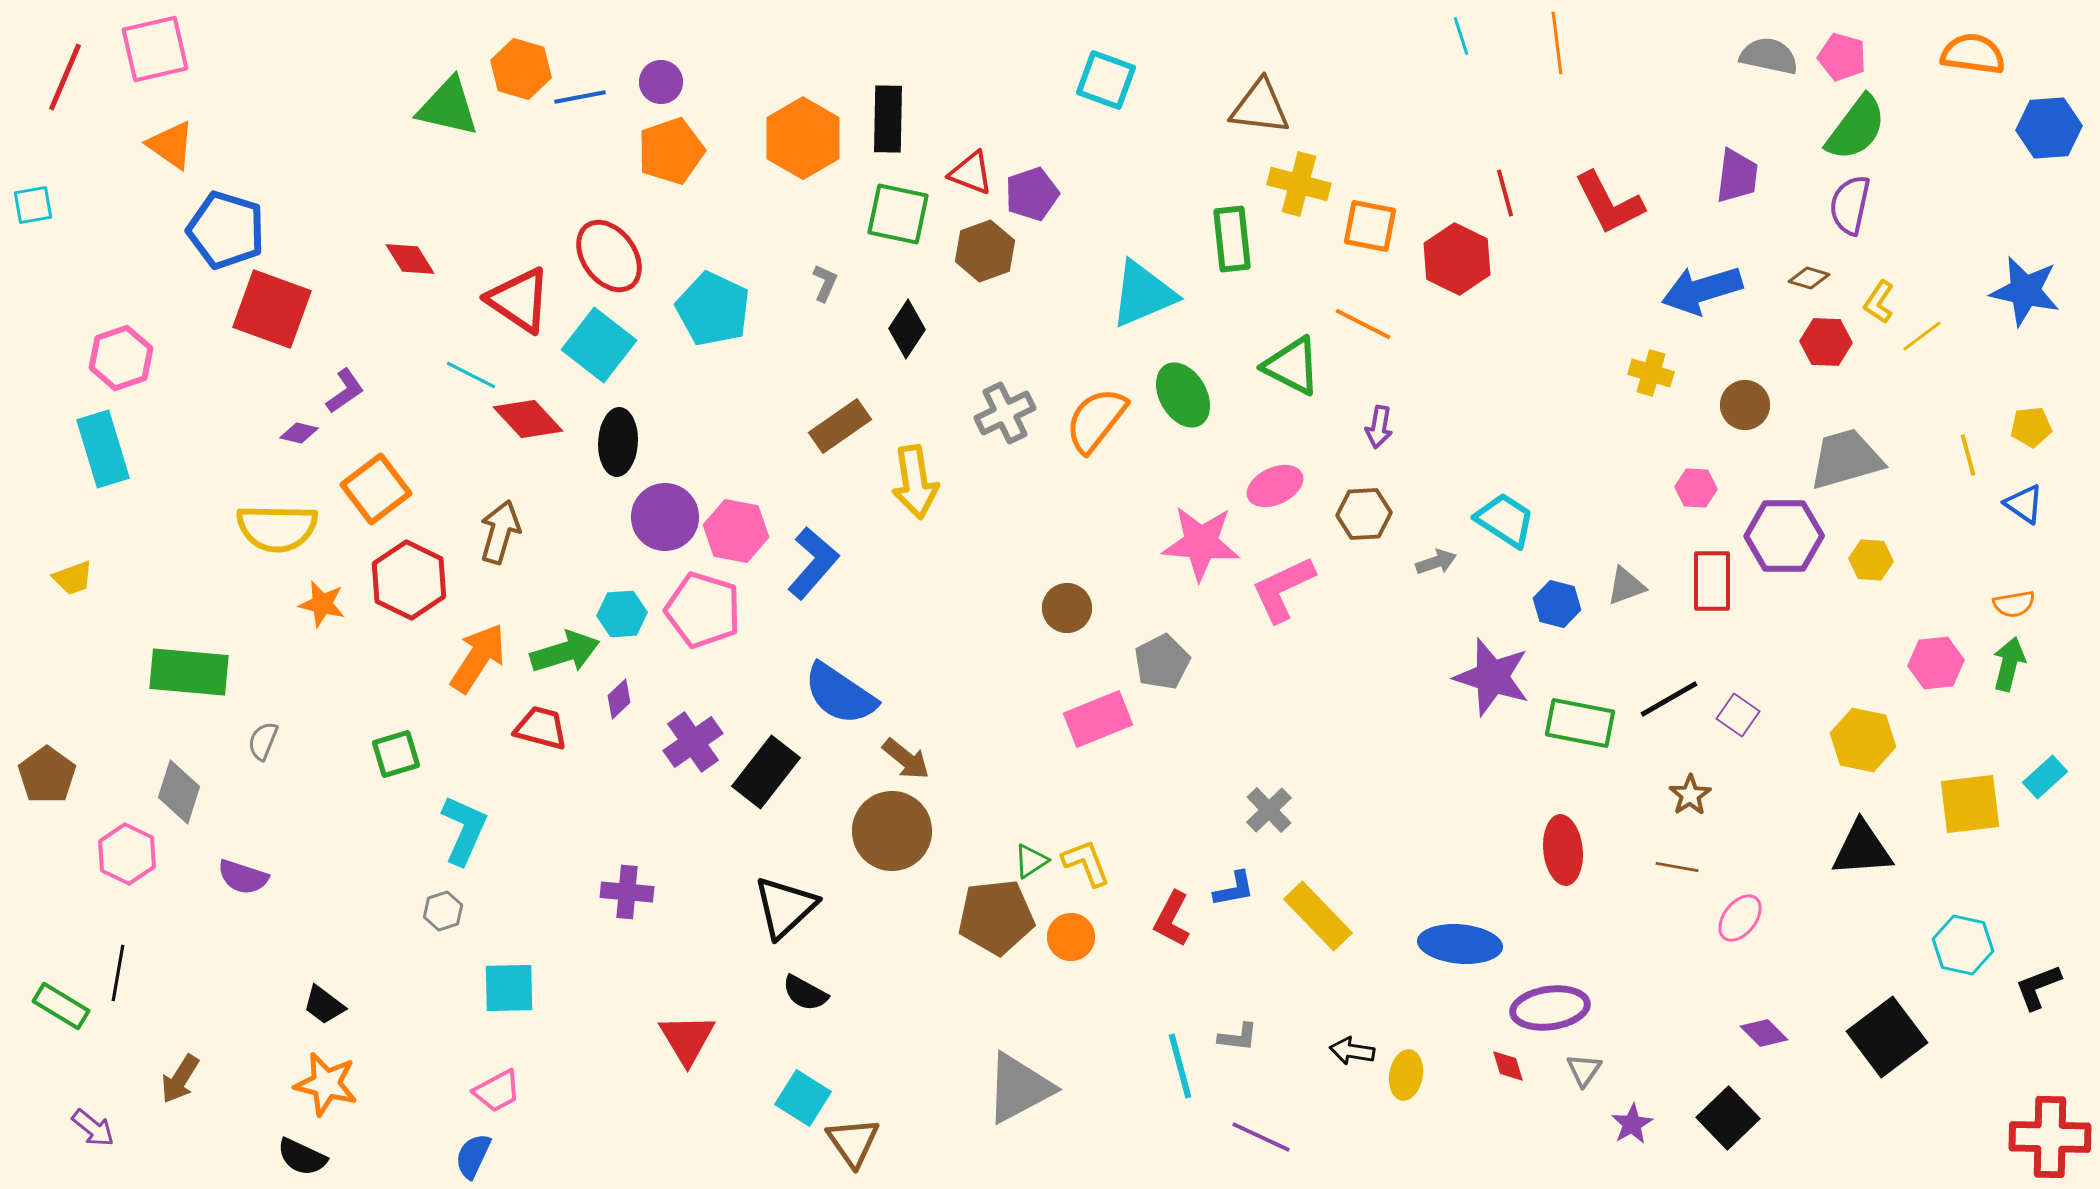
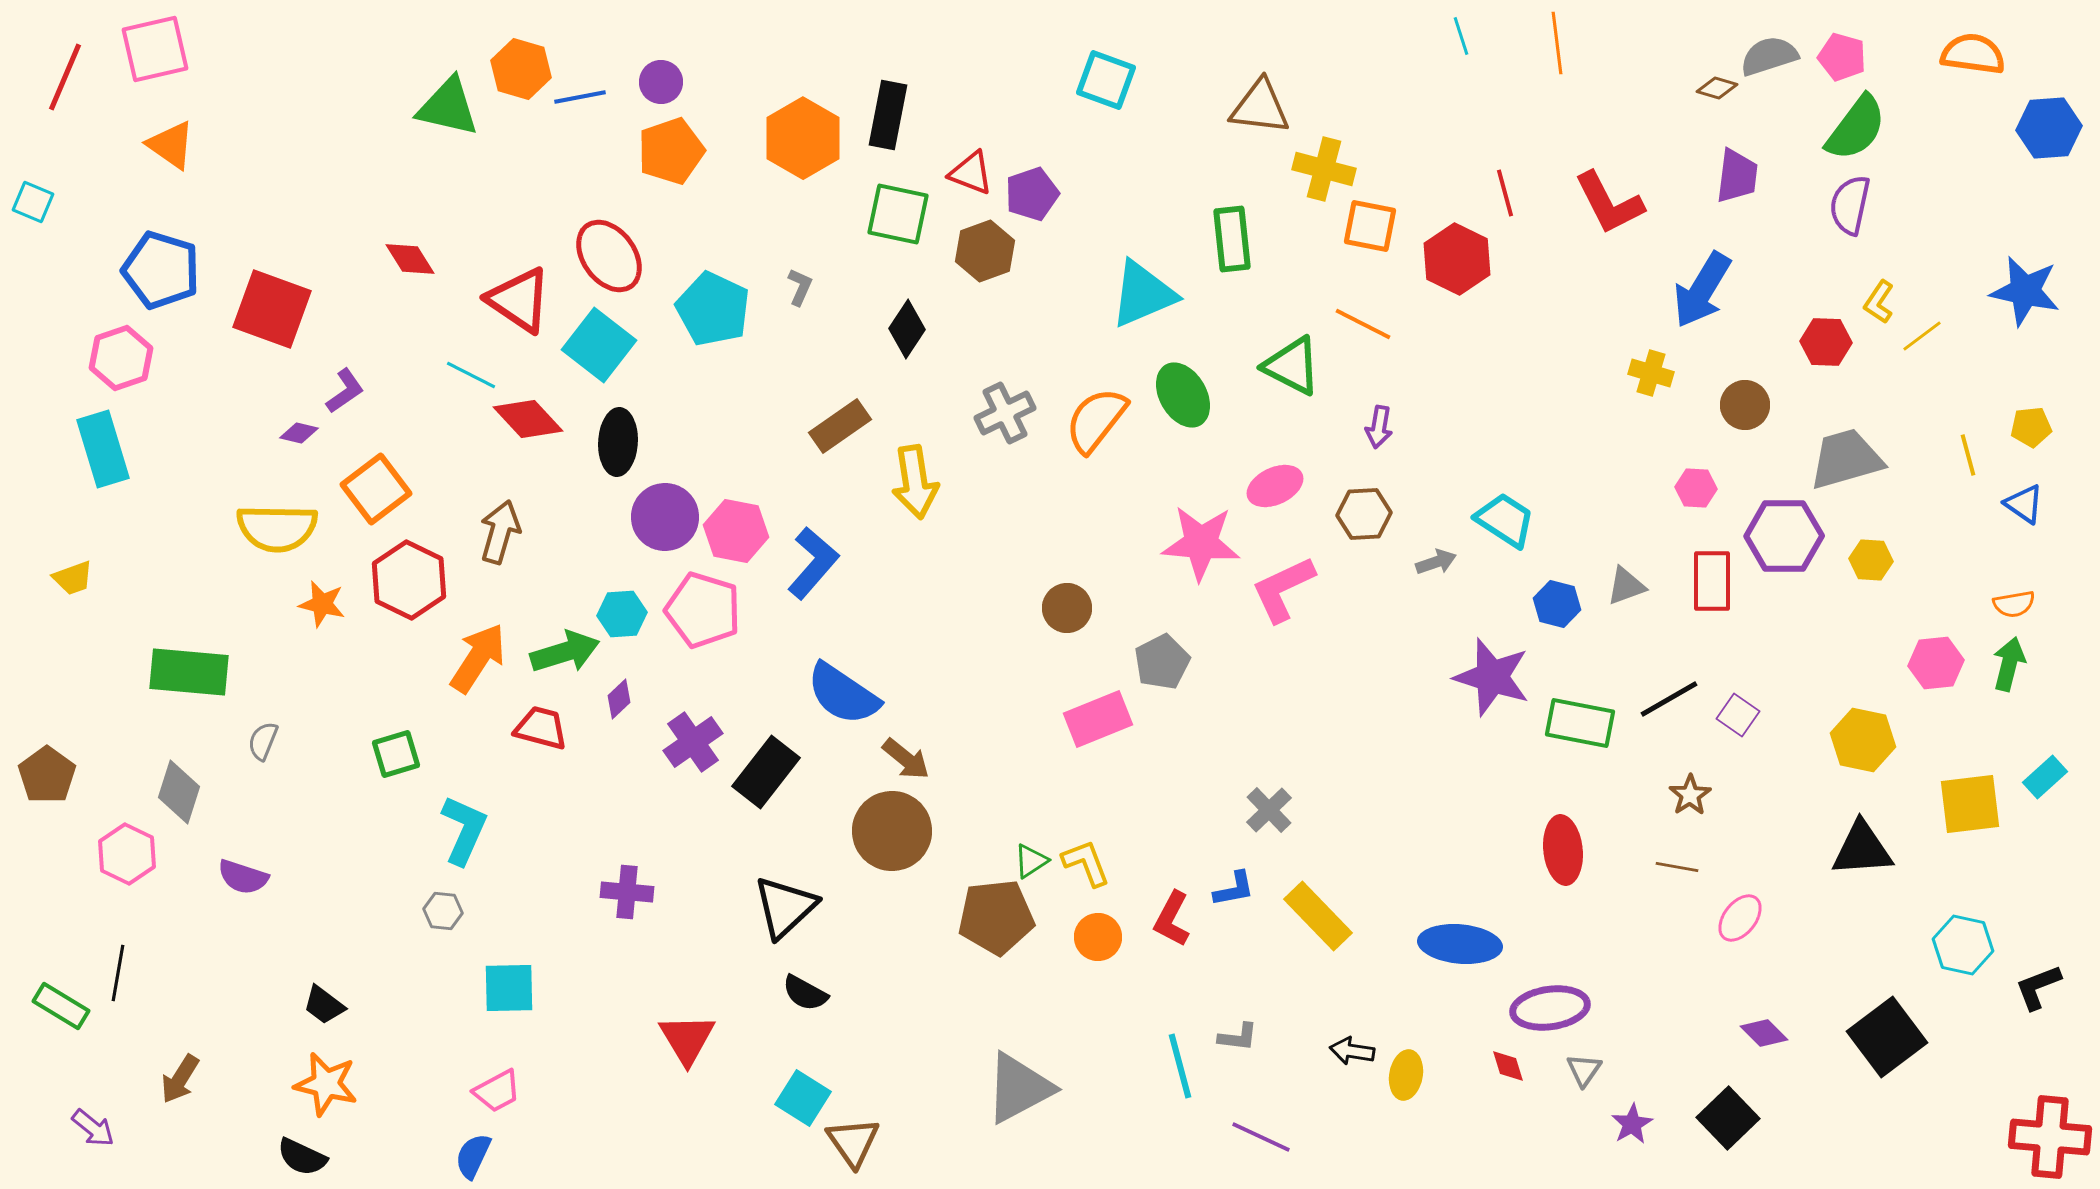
gray semicircle at (1769, 56): rotated 30 degrees counterclockwise
black rectangle at (888, 119): moved 4 px up; rotated 10 degrees clockwise
yellow cross at (1299, 184): moved 25 px right, 15 px up
cyan square at (33, 205): moved 3 px up; rotated 33 degrees clockwise
blue pentagon at (226, 230): moved 65 px left, 40 px down
brown diamond at (1809, 278): moved 92 px left, 190 px up
gray L-shape at (825, 283): moved 25 px left, 4 px down
blue arrow at (1702, 290): rotated 42 degrees counterclockwise
blue semicircle at (840, 694): moved 3 px right
gray hexagon at (443, 911): rotated 24 degrees clockwise
orange circle at (1071, 937): moved 27 px right
red cross at (2050, 1137): rotated 4 degrees clockwise
